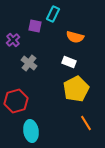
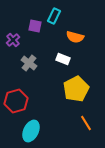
cyan rectangle: moved 1 px right, 2 px down
white rectangle: moved 6 px left, 3 px up
cyan ellipse: rotated 35 degrees clockwise
